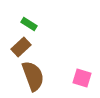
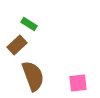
brown rectangle: moved 4 px left, 2 px up
pink square: moved 4 px left, 5 px down; rotated 24 degrees counterclockwise
